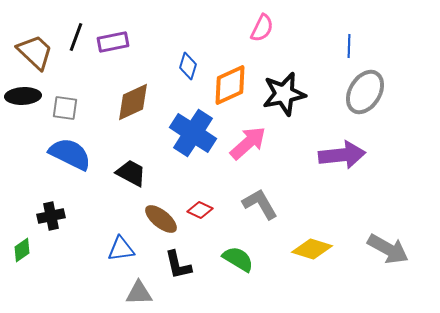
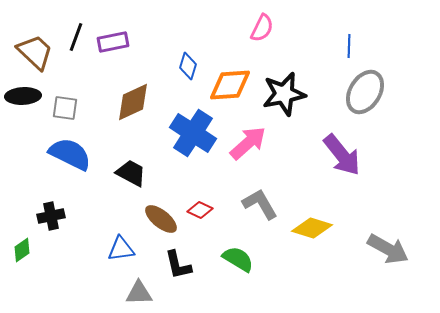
orange diamond: rotated 21 degrees clockwise
purple arrow: rotated 57 degrees clockwise
yellow diamond: moved 21 px up
